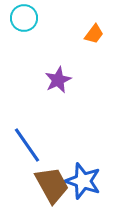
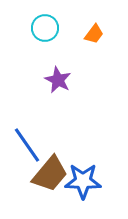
cyan circle: moved 21 px right, 10 px down
purple star: rotated 20 degrees counterclockwise
blue star: rotated 18 degrees counterclockwise
brown trapezoid: moved 2 px left, 11 px up; rotated 69 degrees clockwise
